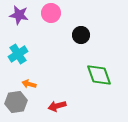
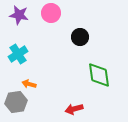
black circle: moved 1 px left, 2 px down
green diamond: rotated 12 degrees clockwise
red arrow: moved 17 px right, 3 px down
